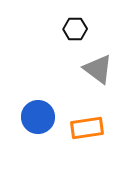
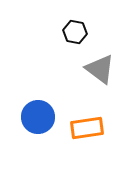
black hexagon: moved 3 px down; rotated 10 degrees clockwise
gray triangle: moved 2 px right
